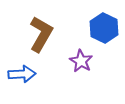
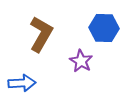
blue hexagon: rotated 24 degrees counterclockwise
blue arrow: moved 9 px down
